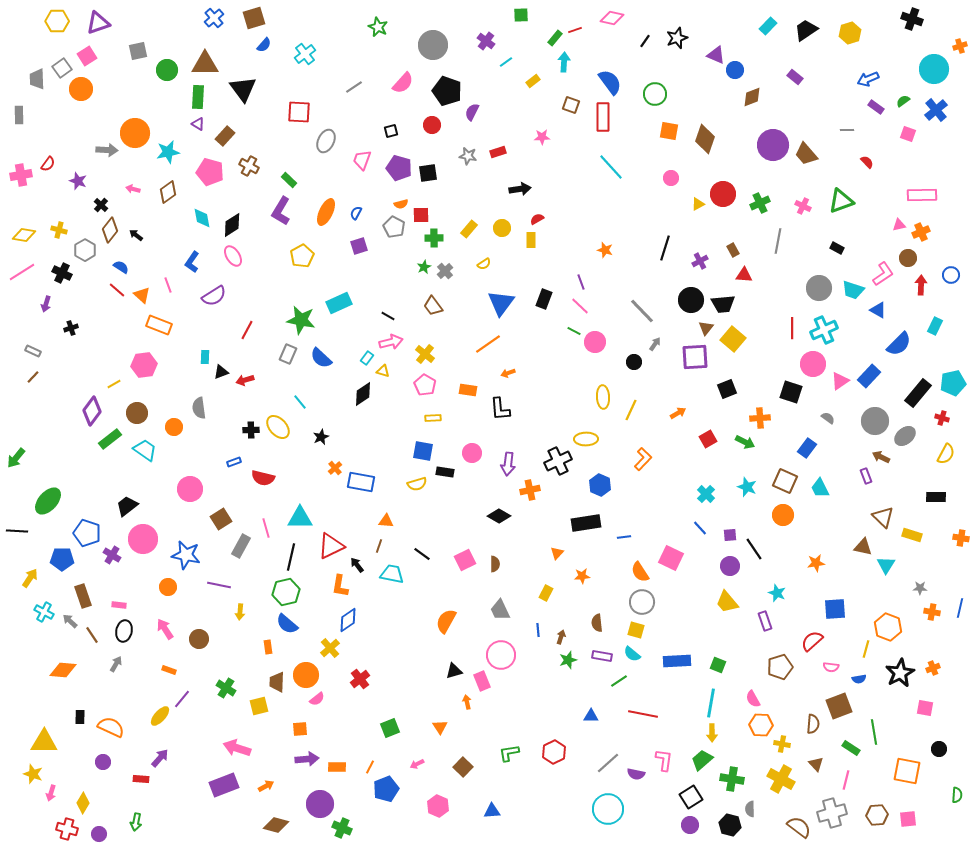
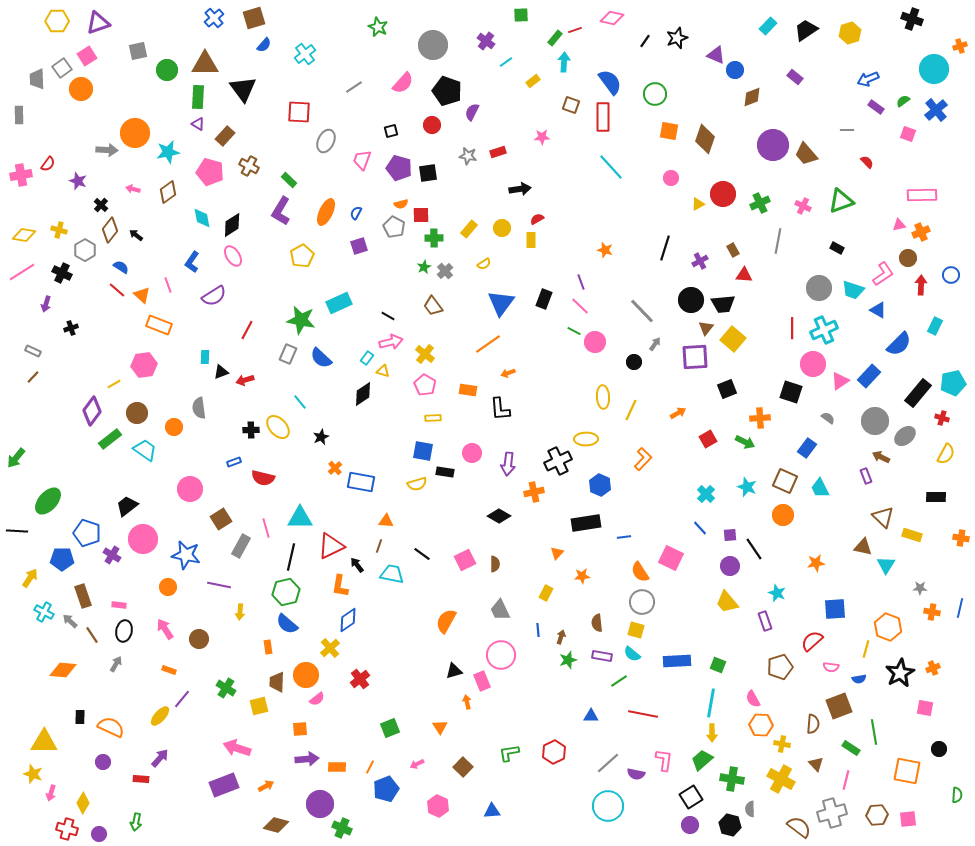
orange cross at (530, 490): moved 4 px right, 2 px down
cyan circle at (608, 809): moved 3 px up
